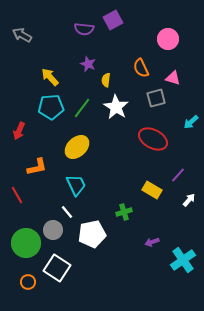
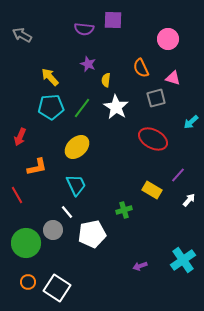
purple square: rotated 30 degrees clockwise
red arrow: moved 1 px right, 6 px down
green cross: moved 2 px up
purple arrow: moved 12 px left, 24 px down
white square: moved 20 px down
